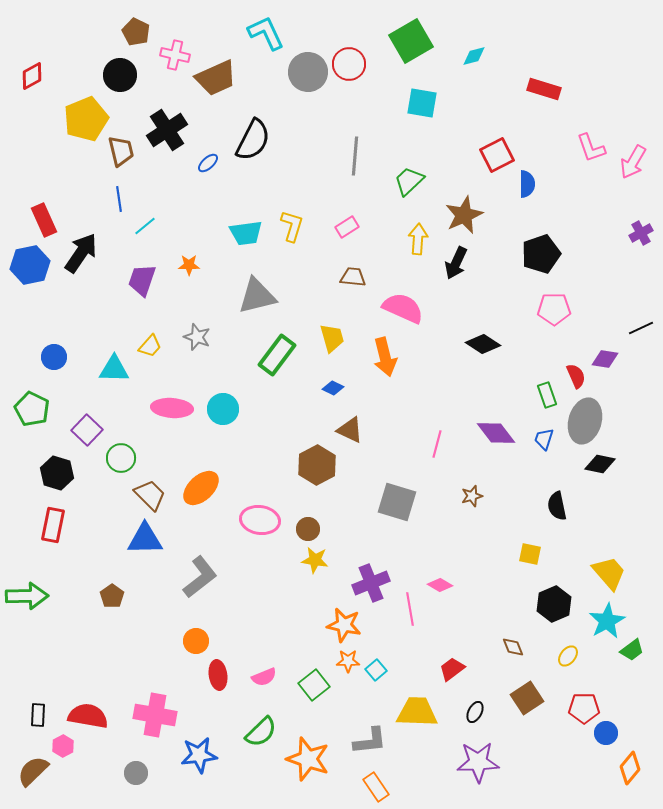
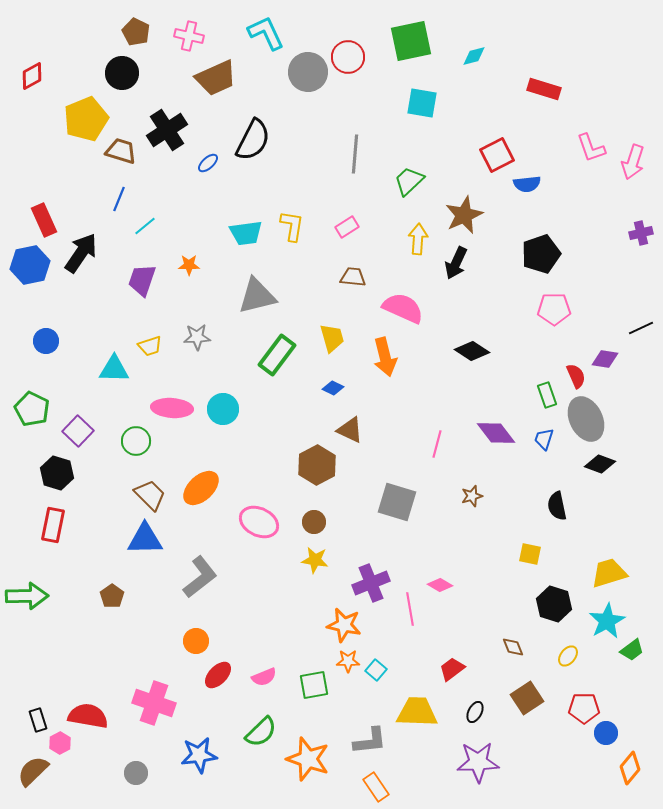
green square at (411, 41): rotated 18 degrees clockwise
pink cross at (175, 55): moved 14 px right, 19 px up
red circle at (349, 64): moved 1 px left, 7 px up
black circle at (120, 75): moved 2 px right, 2 px up
brown trapezoid at (121, 151): rotated 60 degrees counterclockwise
gray line at (355, 156): moved 2 px up
pink arrow at (633, 162): rotated 12 degrees counterclockwise
blue semicircle at (527, 184): rotated 84 degrees clockwise
blue line at (119, 199): rotated 30 degrees clockwise
yellow L-shape at (292, 226): rotated 8 degrees counterclockwise
purple cross at (641, 233): rotated 15 degrees clockwise
gray star at (197, 337): rotated 24 degrees counterclockwise
black diamond at (483, 344): moved 11 px left, 7 px down
yellow trapezoid at (150, 346): rotated 30 degrees clockwise
blue circle at (54, 357): moved 8 px left, 16 px up
gray ellipse at (585, 421): moved 1 px right, 2 px up; rotated 42 degrees counterclockwise
purple square at (87, 430): moved 9 px left, 1 px down
green circle at (121, 458): moved 15 px right, 17 px up
black diamond at (600, 464): rotated 8 degrees clockwise
pink ellipse at (260, 520): moved 1 px left, 2 px down; rotated 18 degrees clockwise
brown circle at (308, 529): moved 6 px right, 7 px up
yellow trapezoid at (609, 573): rotated 66 degrees counterclockwise
black hexagon at (554, 604): rotated 20 degrees counterclockwise
cyan square at (376, 670): rotated 10 degrees counterclockwise
red ellipse at (218, 675): rotated 52 degrees clockwise
green square at (314, 685): rotated 28 degrees clockwise
black rectangle at (38, 715): moved 5 px down; rotated 20 degrees counterclockwise
pink cross at (155, 715): moved 1 px left, 12 px up; rotated 9 degrees clockwise
pink hexagon at (63, 746): moved 3 px left, 3 px up
